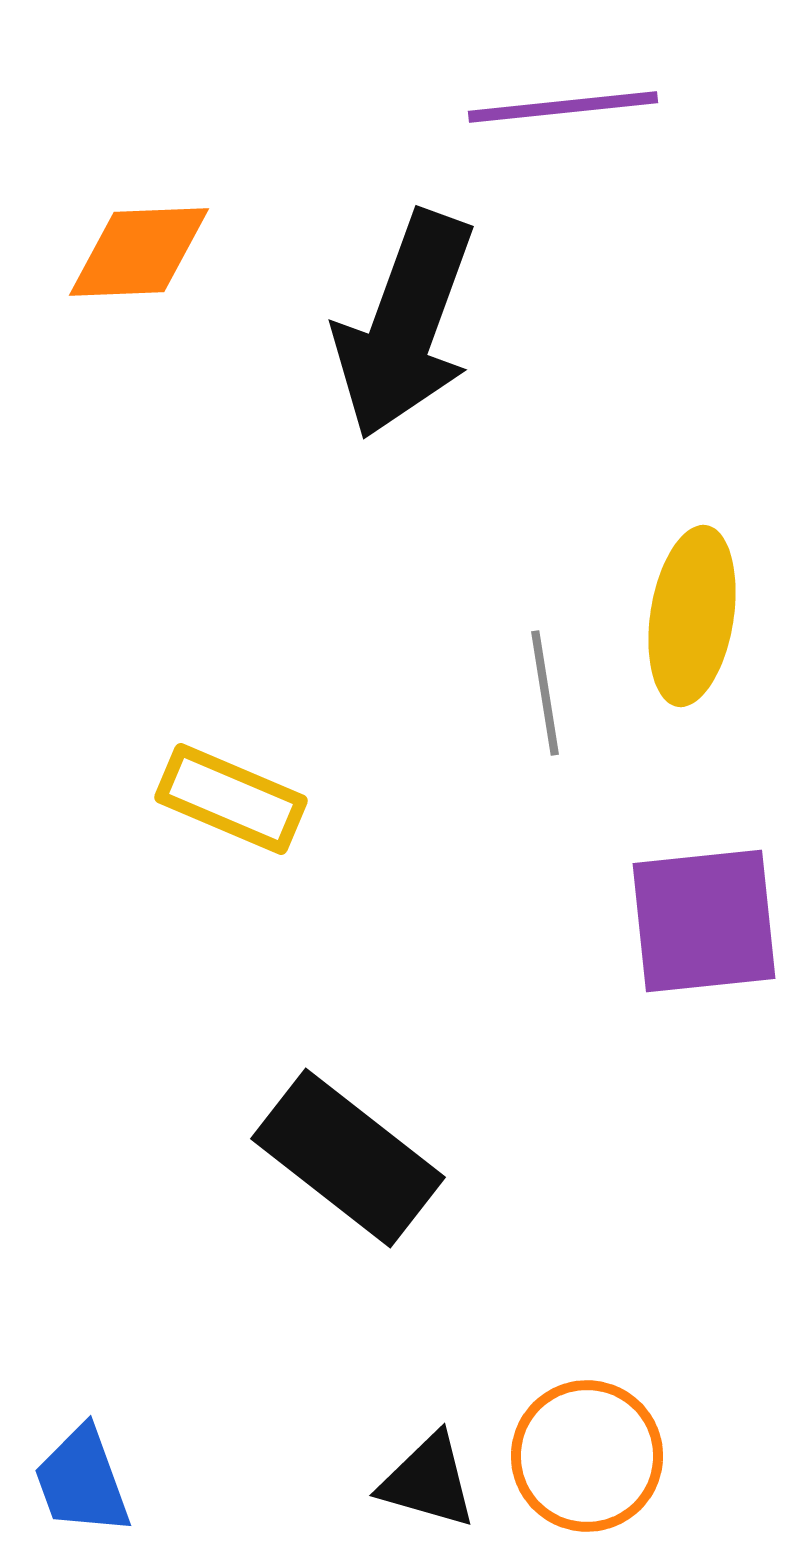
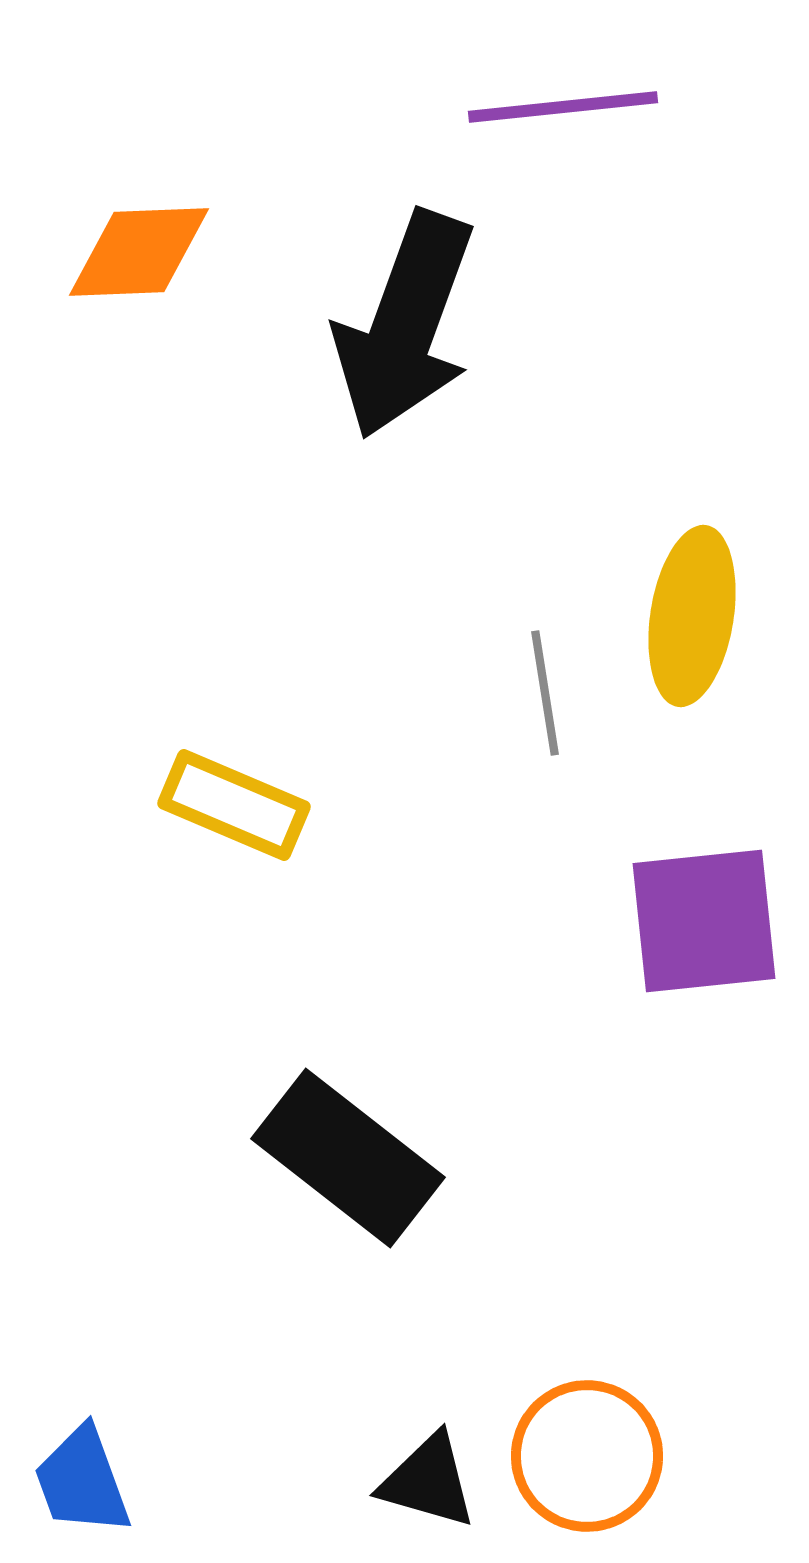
yellow rectangle: moved 3 px right, 6 px down
